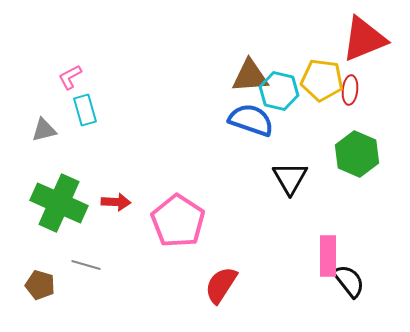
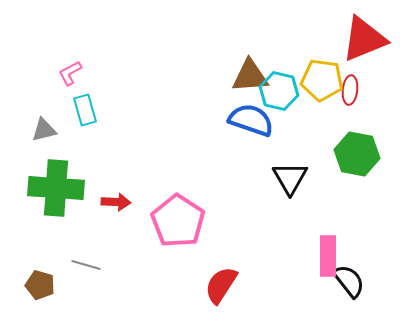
pink L-shape: moved 4 px up
green hexagon: rotated 12 degrees counterclockwise
green cross: moved 3 px left, 15 px up; rotated 20 degrees counterclockwise
